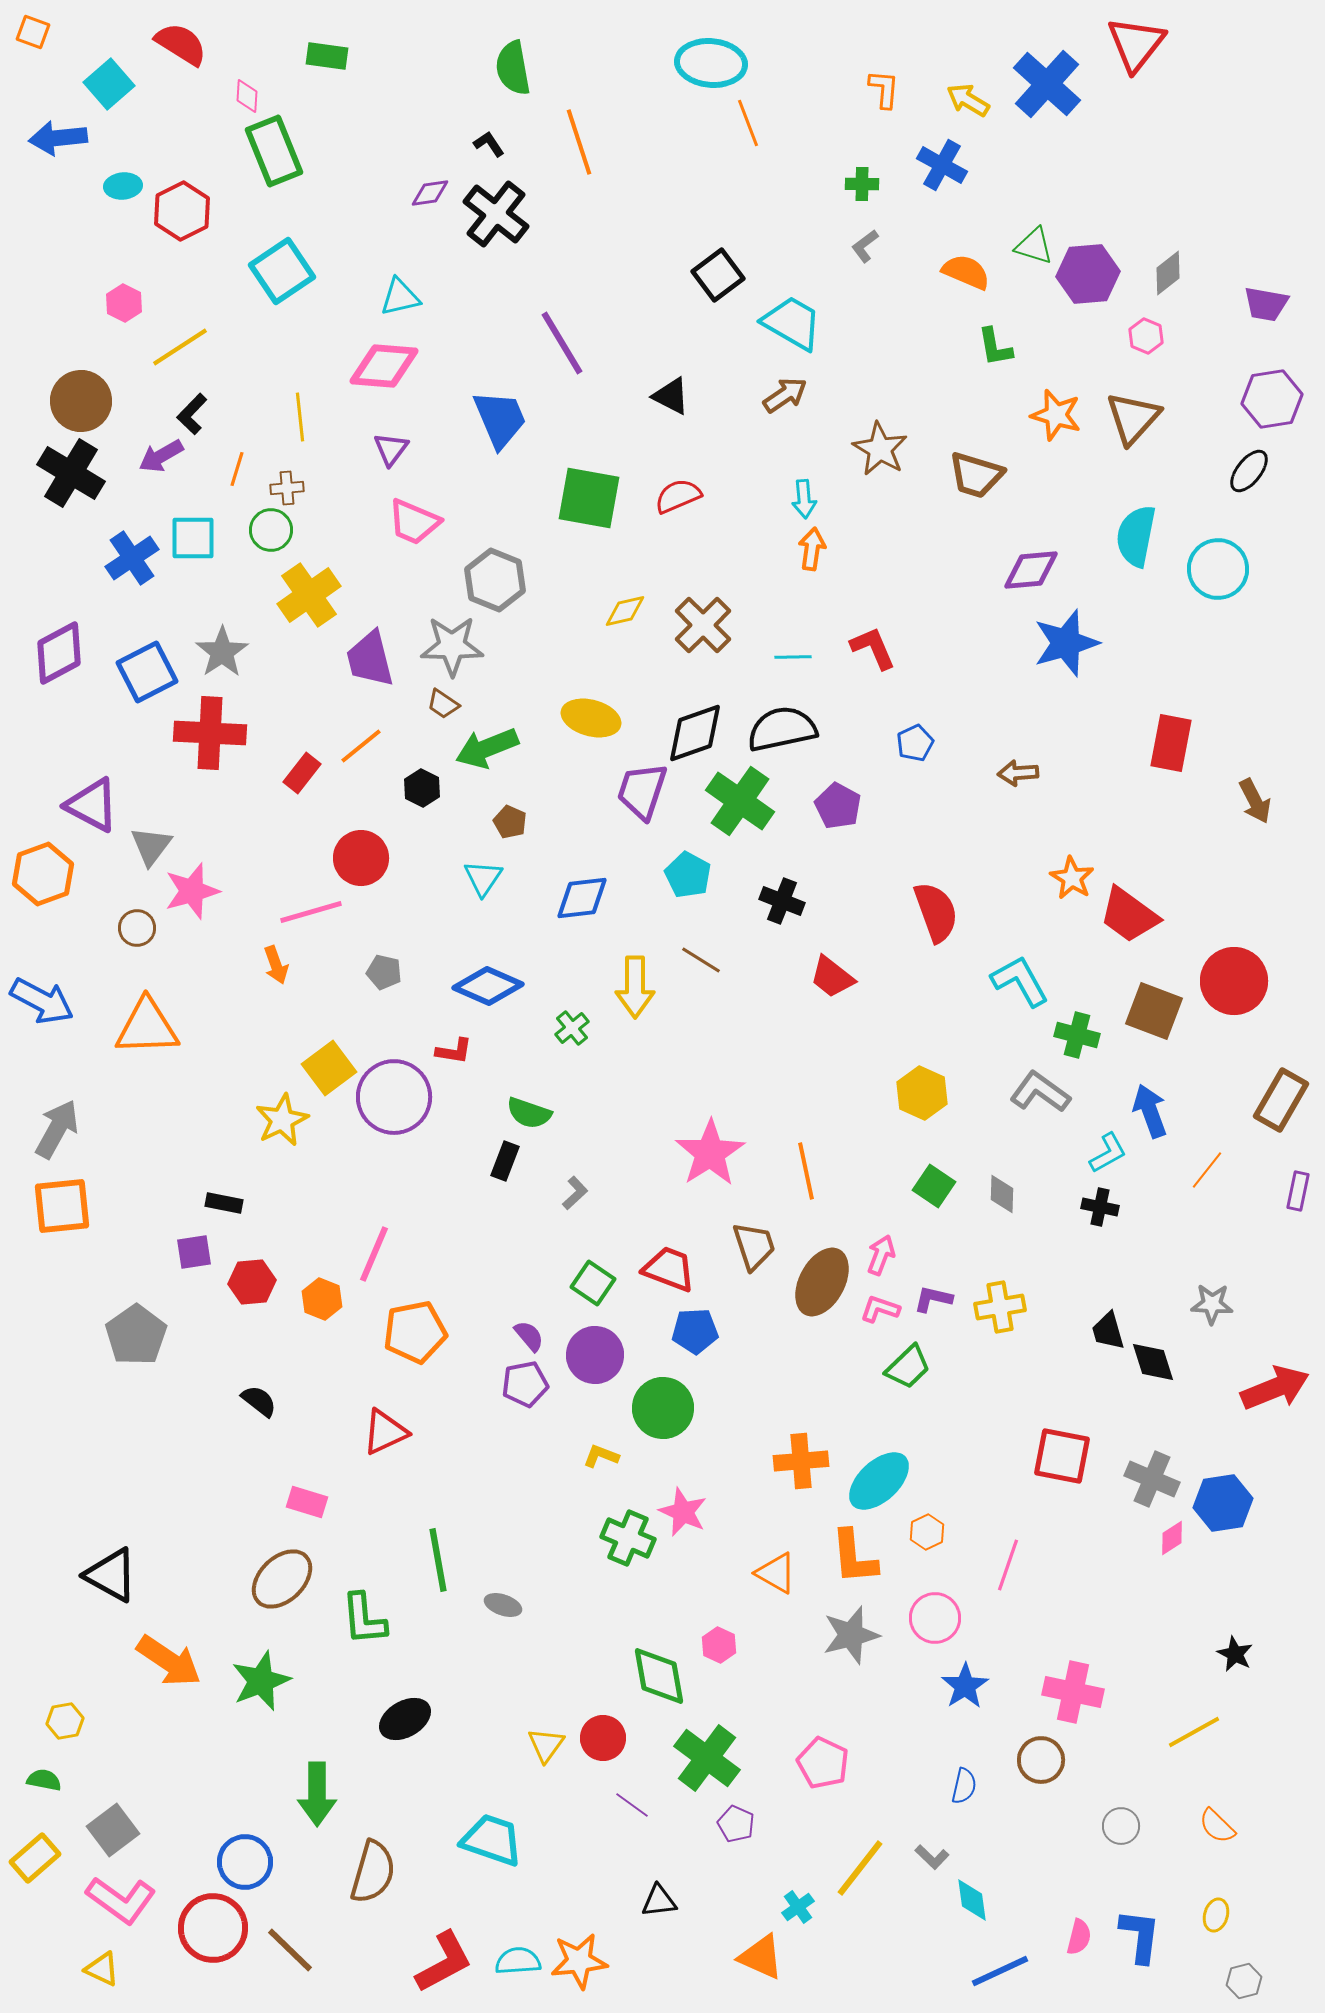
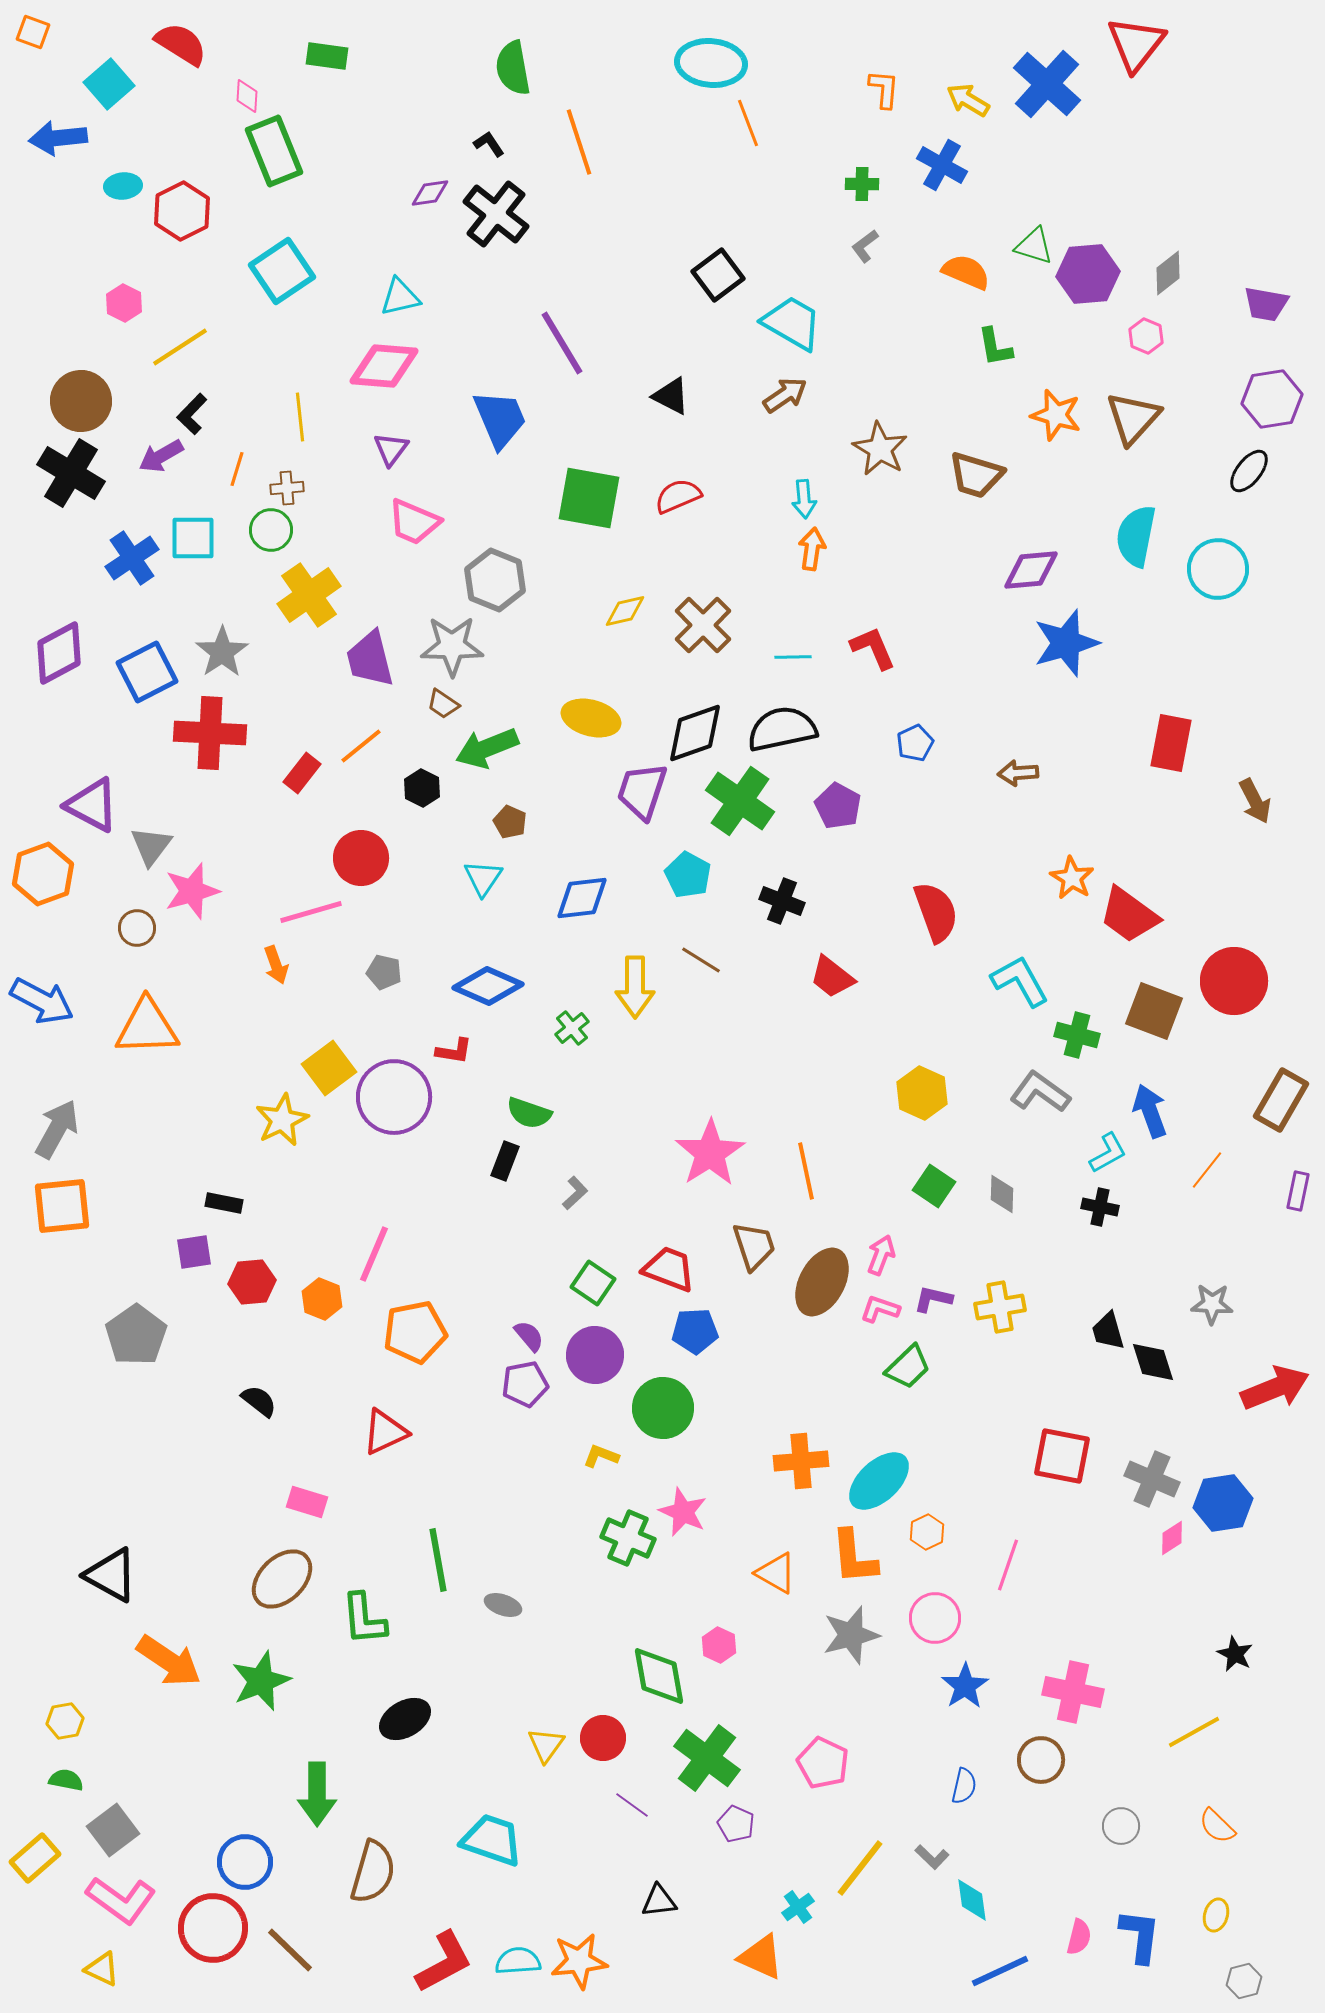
green semicircle at (44, 1780): moved 22 px right
